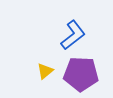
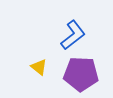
yellow triangle: moved 6 px left, 4 px up; rotated 42 degrees counterclockwise
